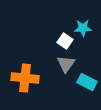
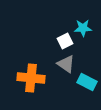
white square: rotated 28 degrees clockwise
gray triangle: rotated 30 degrees counterclockwise
orange cross: moved 6 px right
